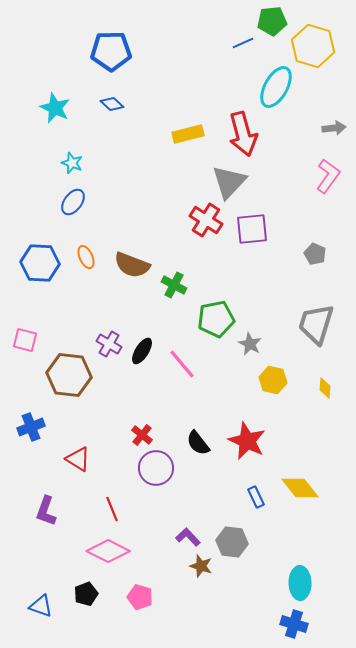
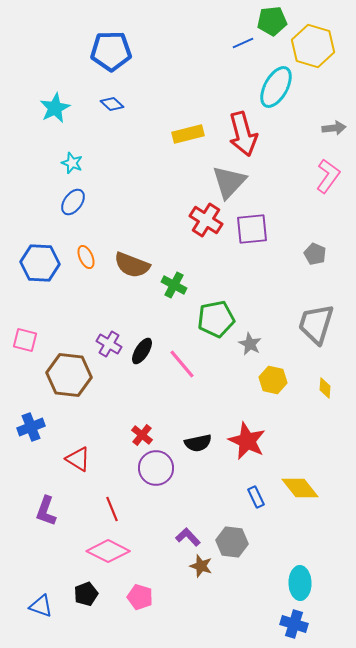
cyan star at (55, 108): rotated 20 degrees clockwise
black semicircle at (198, 443): rotated 64 degrees counterclockwise
